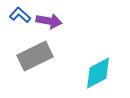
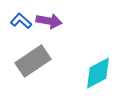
blue L-shape: moved 1 px right, 6 px down
gray rectangle: moved 2 px left, 5 px down; rotated 8 degrees counterclockwise
